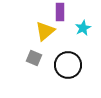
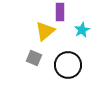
cyan star: moved 1 px left, 2 px down
